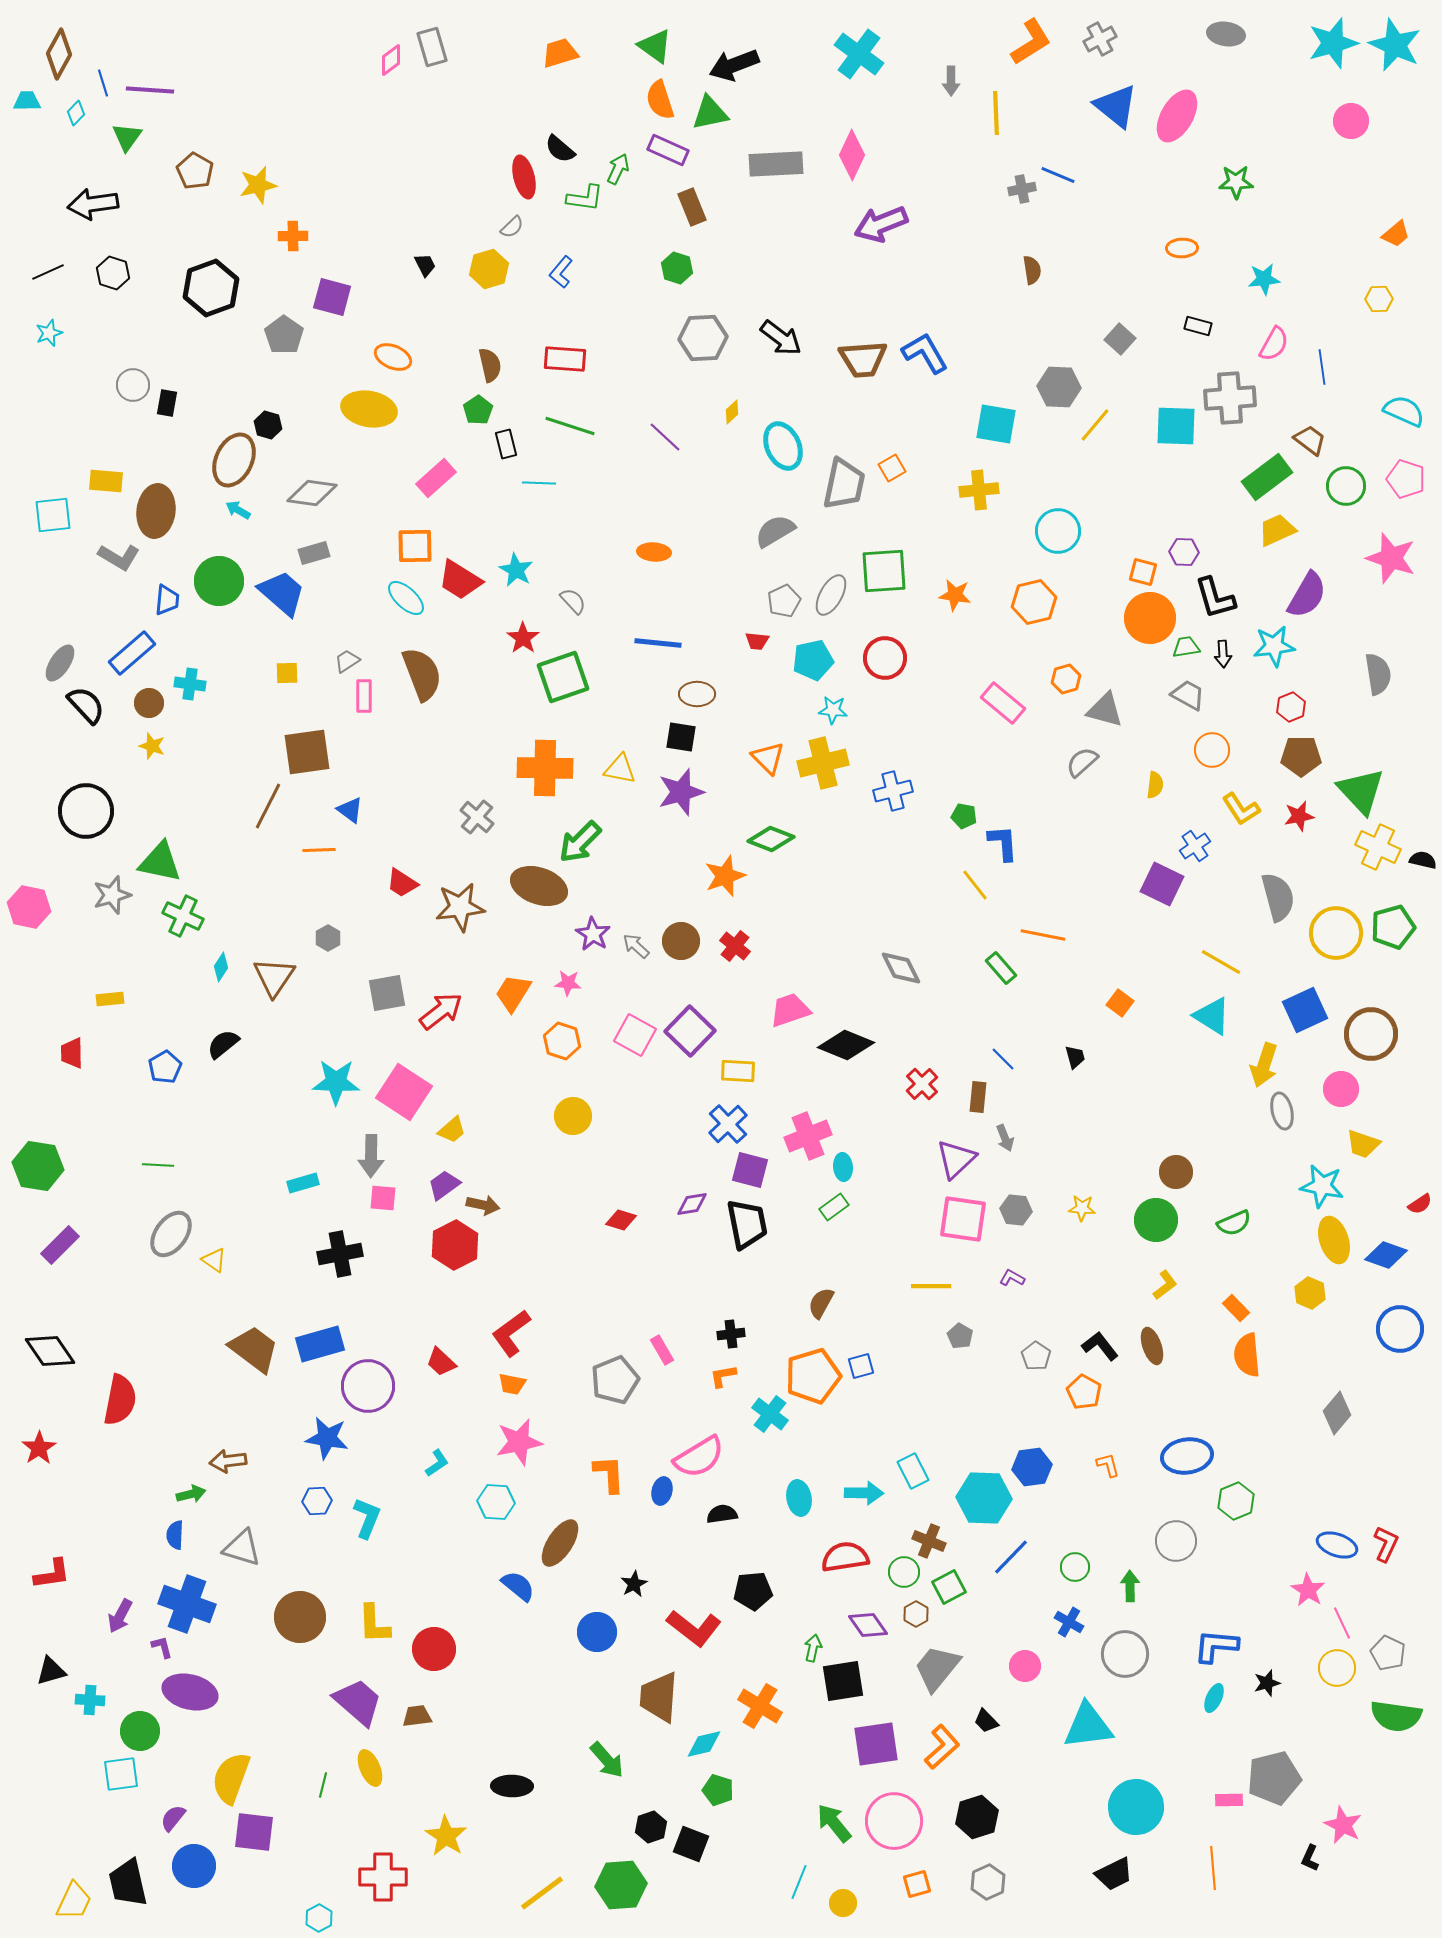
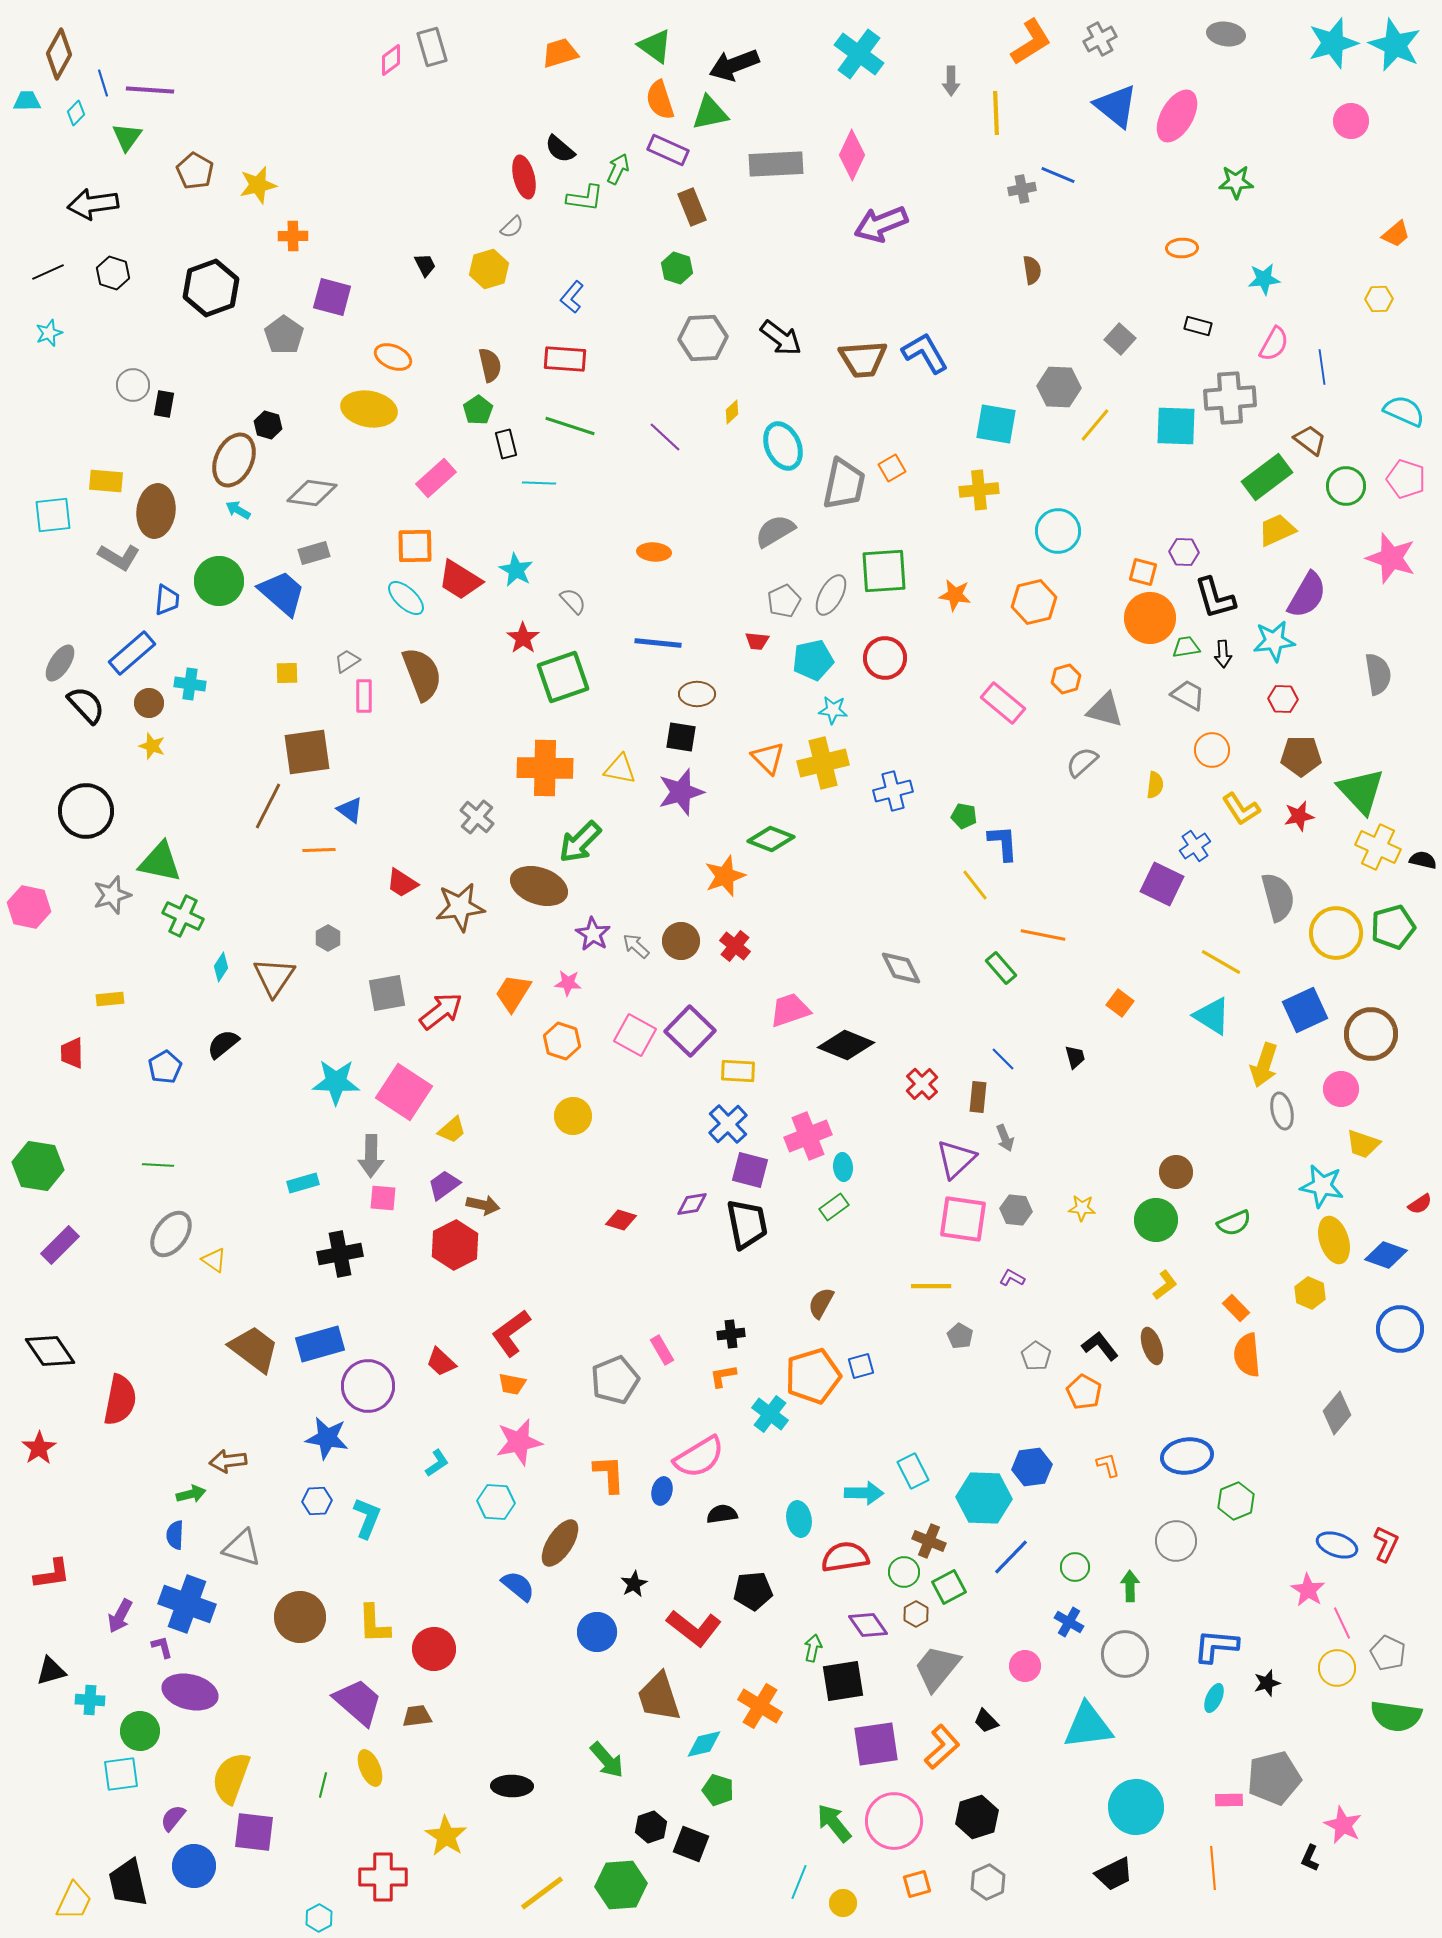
blue L-shape at (561, 272): moved 11 px right, 25 px down
black rectangle at (167, 403): moved 3 px left, 1 px down
cyan star at (1274, 646): moved 5 px up
red hexagon at (1291, 707): moved 8 px left, 8 px up; rotated 24 degrees clockwise
cyan ellipse at (799, 1498): moved 21 px down
brown trapezoid at (659, 1697): rotated 22 degrees counterclockwise
